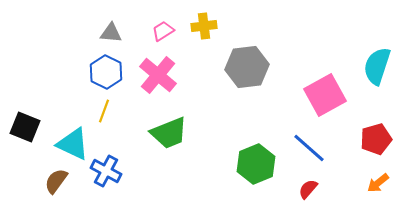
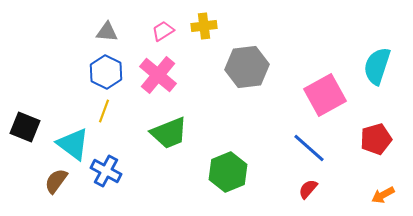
gray triangle: moved 4 px left, 1 px up
cyan triangle: rotated 12 degrees clockwise
green hexagon: moved 28 px left, 8 px down
orange arrow: moved 5 px right, 12 px down; rotated 10 degrees clockwise
